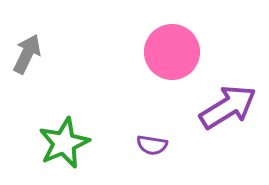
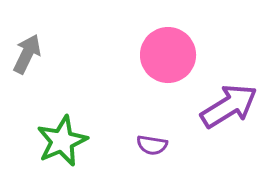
pink circle: moved 4 px left, 3 px down
purple arrow: moved 1 px right, 1 px up
green star: moved 2 px left, 2 px up
